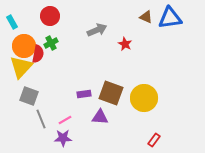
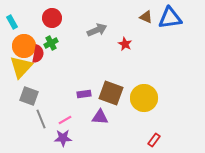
red circle: moved 2 px right, 2 px down
